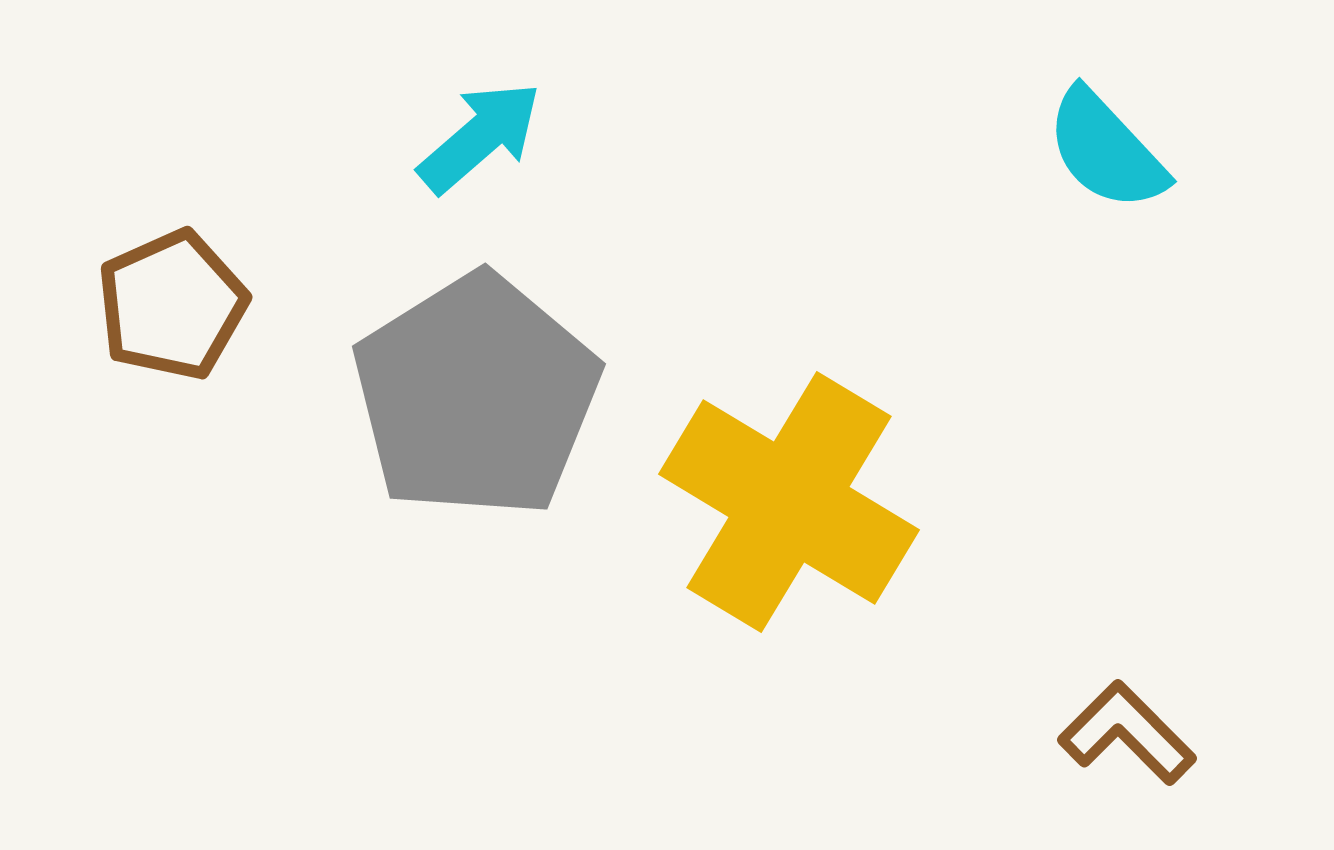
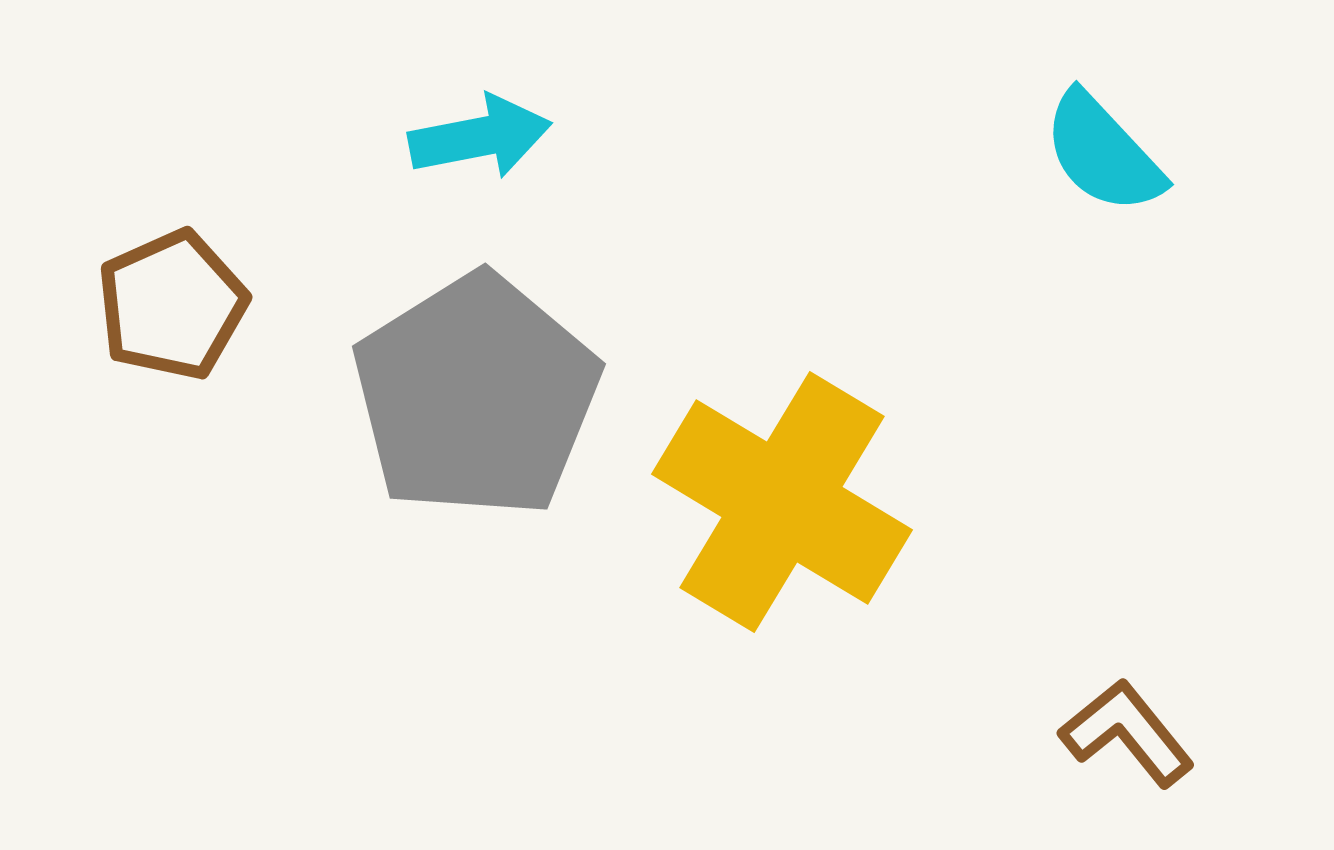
cyan arrow: rotated 30 degrees clockwise
cyan semicircle: moved 3 px left, 3 px down
yellow cross: moved 7 px left
brown L-shape: rotated 6 degrees clockwise
